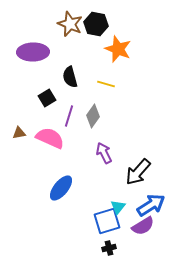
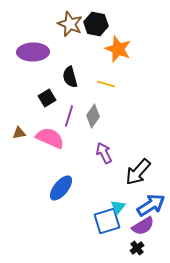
black cross: moved 28 px right; rotated 24 degrees counterclockwise
